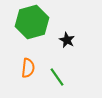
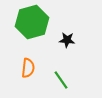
black star: rotated 21 degrees counterclockwise
green line: moved 4 px right, 3 px down
